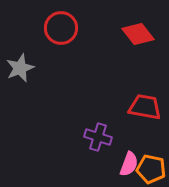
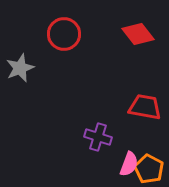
red circle: moved 3 px right, 6 px down
orange pentagon: moved 2 px left; rotated 16 degrees clockwise
